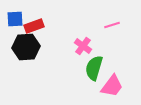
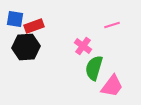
blue square: rotated 12 degrees clockwise
